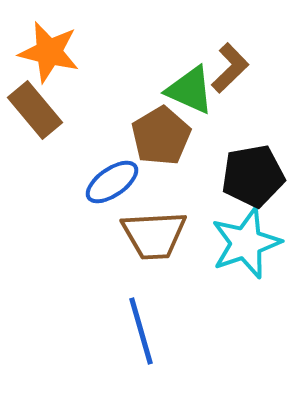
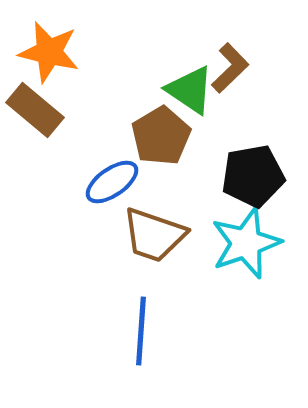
green triangle: rotated 10 degrees clockwise
brown rectangle: rotated 10 degrees counterclockwise
brown trapezoid: rotated 22 degrees clockwise
blue line: rotated 20 degrees clockwise
